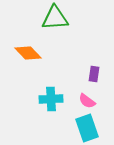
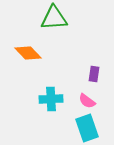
green triangle: moved 1 px left
